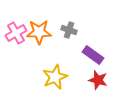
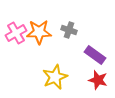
purple rectangle: moved 2 px right
